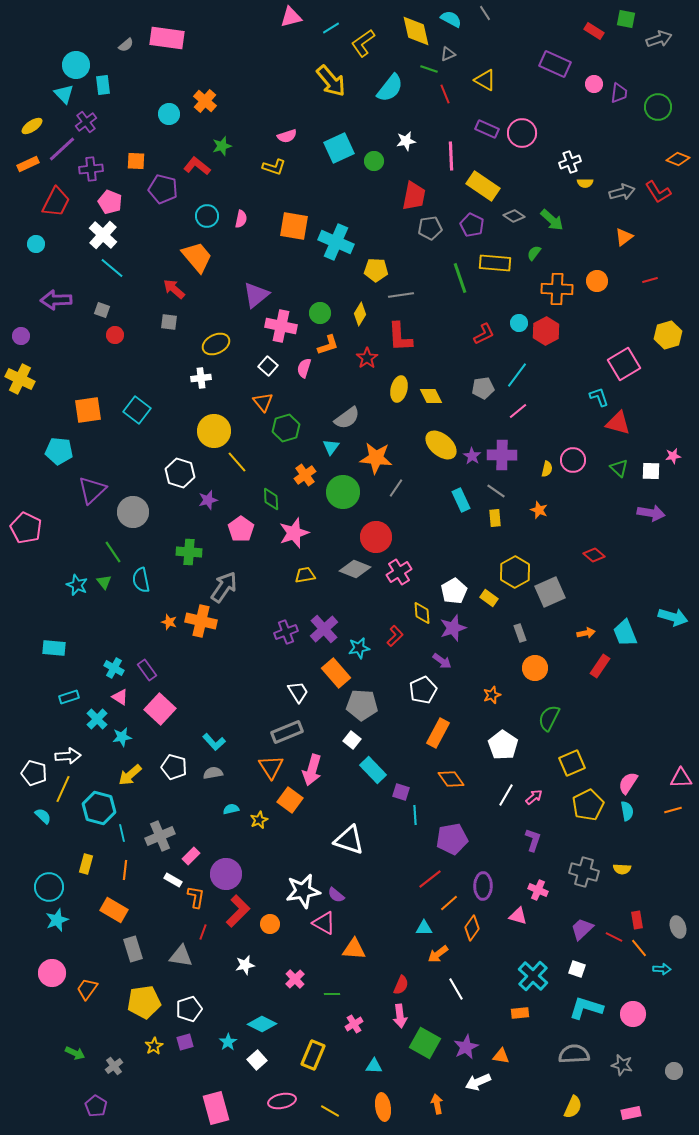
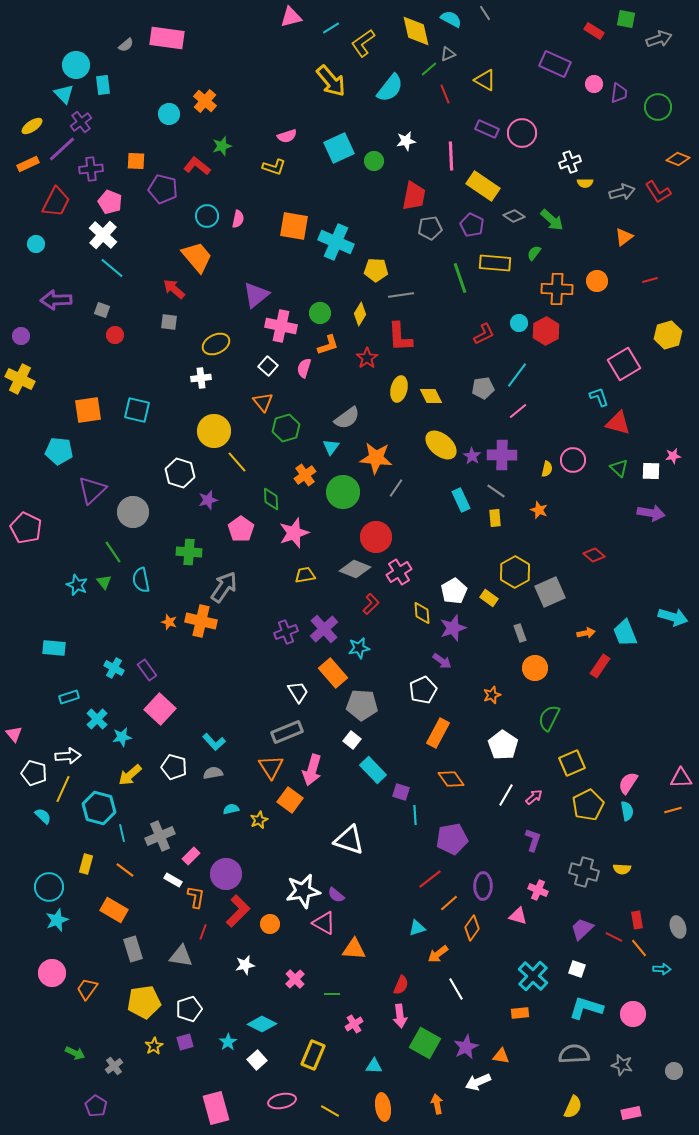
green line at (429, 69): rotated 60 degrees counterclockwise
purple cross at (86, 122): moved 5 px left
pink semicircle at (241, 219): moved 3 px left
cyan square at (137, 410): rotated 24 degrees counterclockwise
red L-shape at (395, 636): moved 24 px left, 32 px up
orange rectangle at (336, 673): moved 3 px left
pink triangle at (120, 697): moved 106 px left, 37 px down; rotated 18 degrees clockwise
orange line at (125, 870): rotated 60 degrees counterclockwise
cyan triangle at (424, 928): moved 7 px left; rotated 18 degrees counterclockwise
